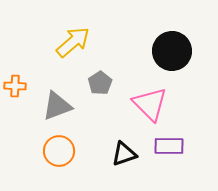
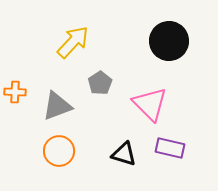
yellow arrow: rotated 6 degrees counterclockwise
black circle: moved 3 px left, 10 px up
orange cross: moved 6 px down
purple rectangle: moved 1 px right, 2 px down; rotated 12 degrees clockwise
black triangle: rotated 36 degrees clockwise
